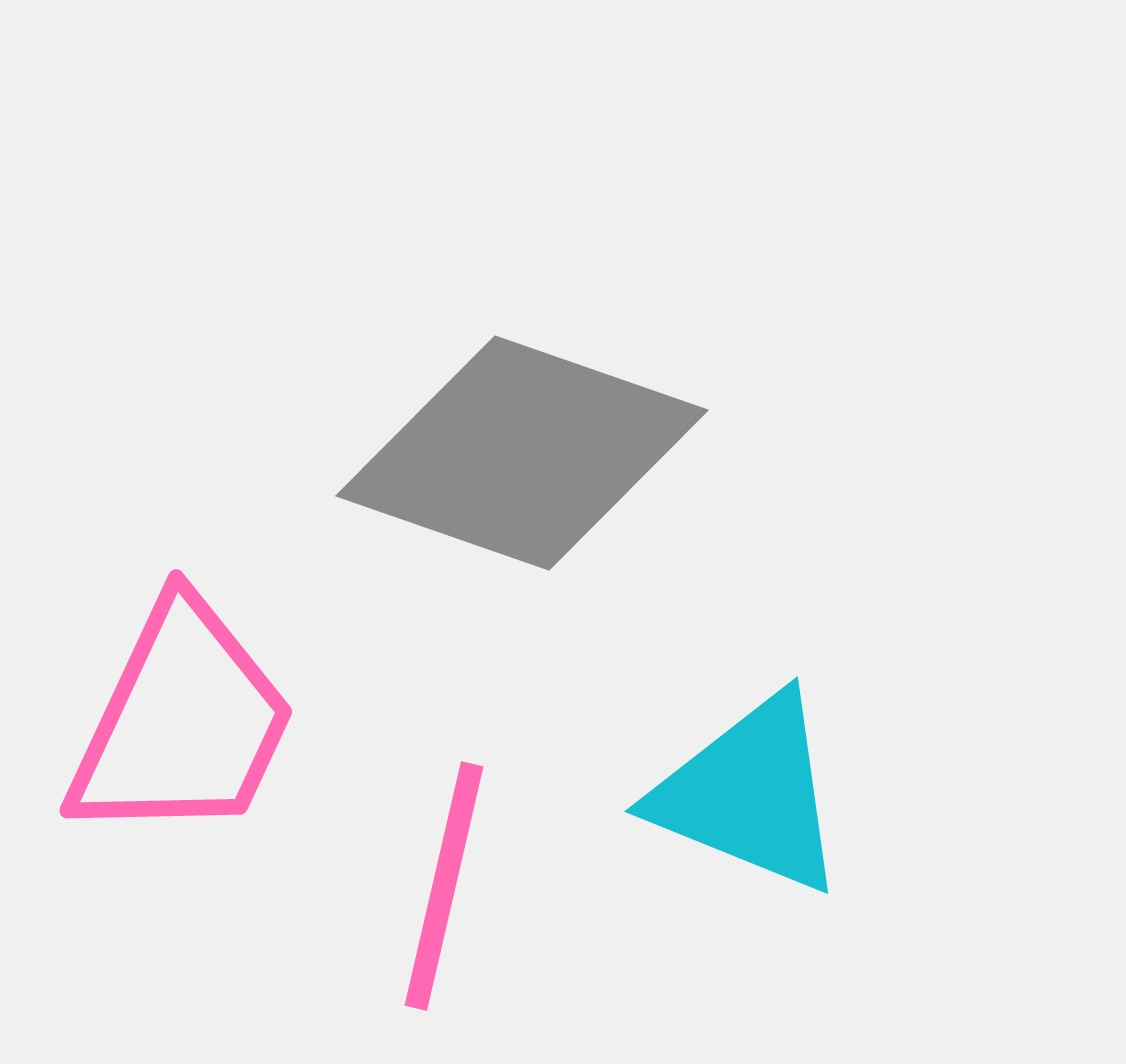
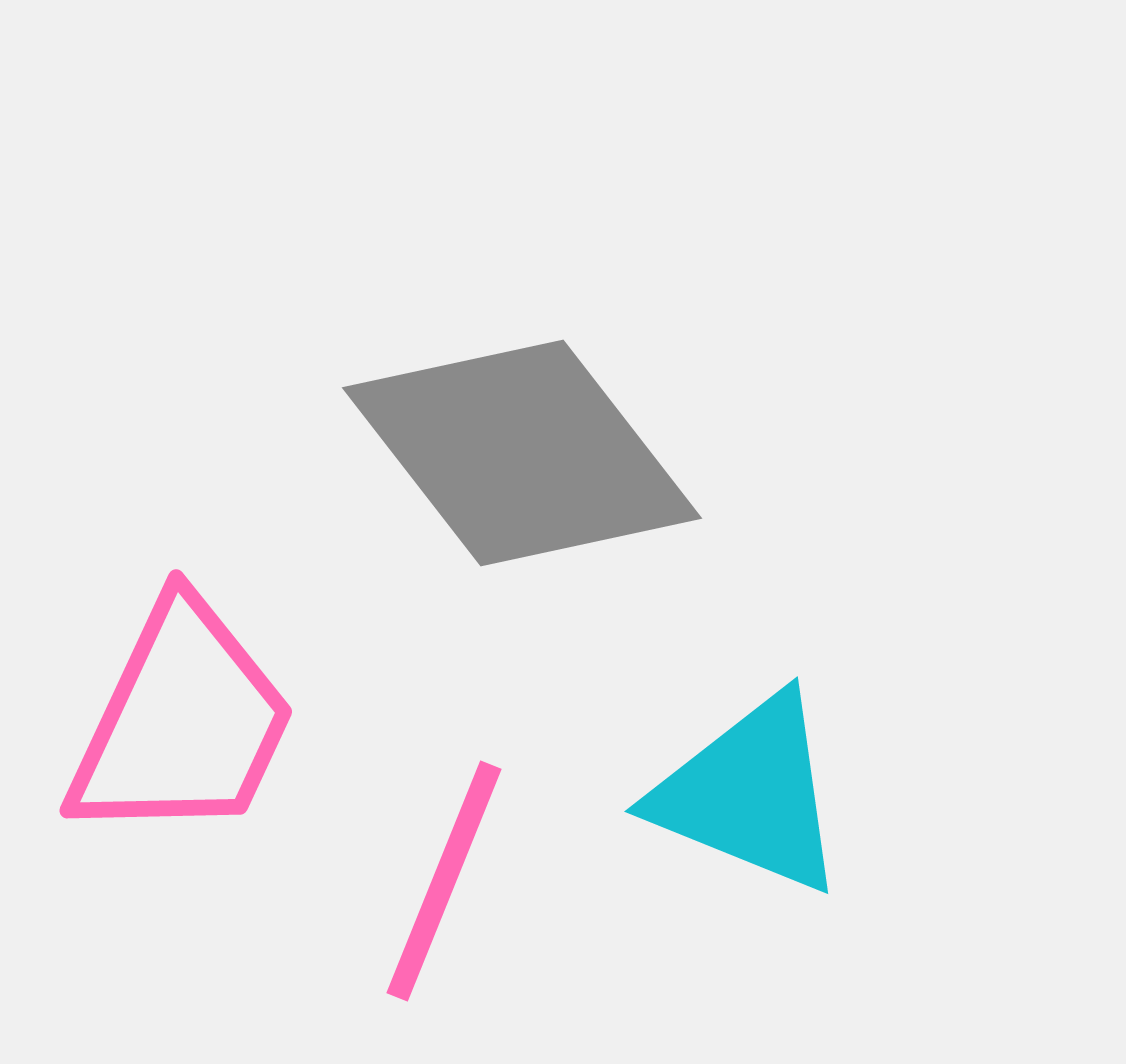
gray diamond: rotated 33 degrees clockwise
pink line: moved 5 px up; rotated 9 degrees clockwise
